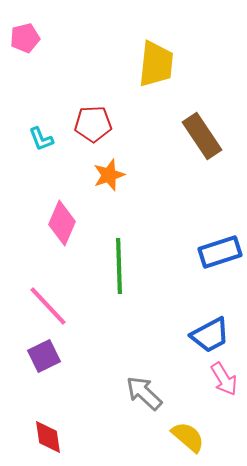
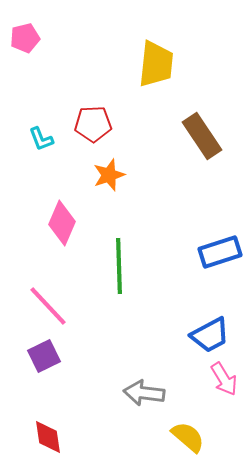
gray arrow: rotated 36 degrees counterclockwise
